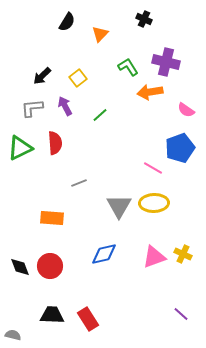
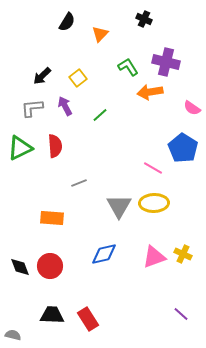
pink semicircle: moved 6 px right, 2 px up
red semicircle: moved 3 px down
blue pentagon: moved 3 px right; rotated 20 degrees counterclockwise
